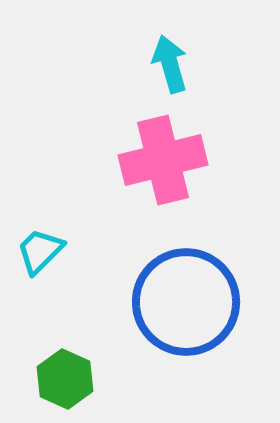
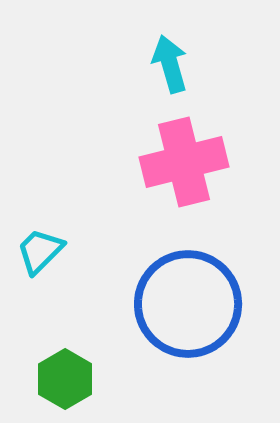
pink cross: moved 21 px right, 2 px down
blue circle: moved 2 px right, 2 px down
green hexagon: rotated 6 degrees clockwise
